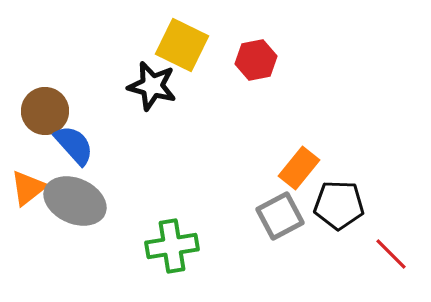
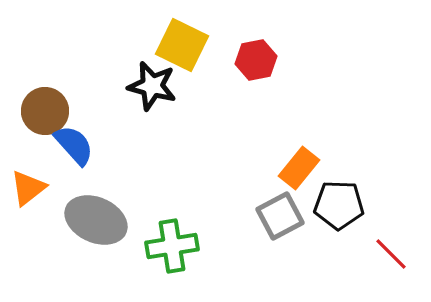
gray ellipse: moved 21 px right, 19 px down
